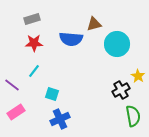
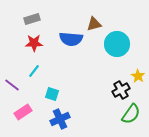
pink rectangle: moved 7 px right
green semicircle: moved 2 px left, 2 px up; rotated 45 degrees clockwise
